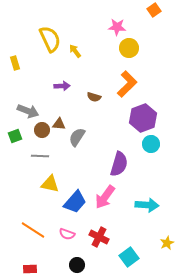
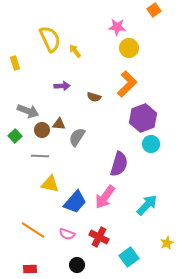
green square: rotated 24 degrees counterclockwise
cyan arrow: rotated 50 degrees counterclockwise
